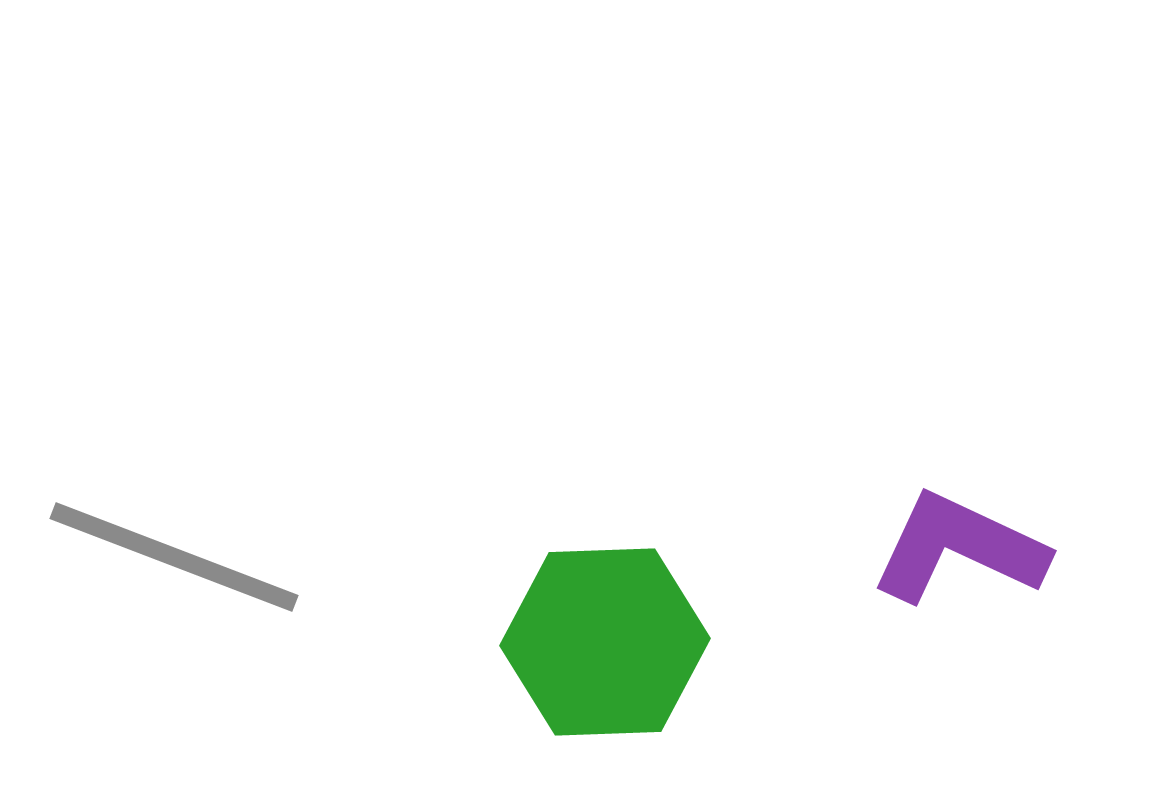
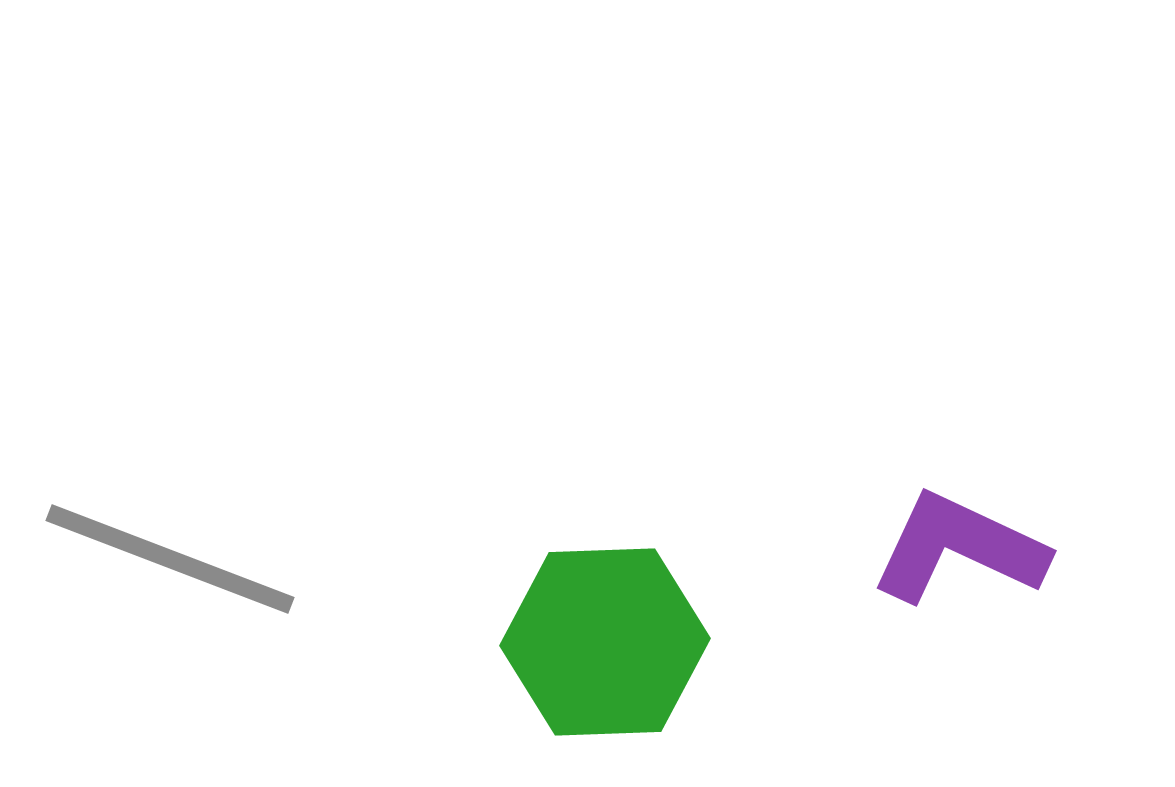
gray line: moved 4 px left, 2 px down
